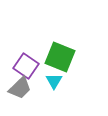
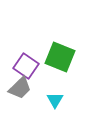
cyan triangle: moved 1 px right, 19 px down
